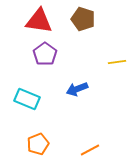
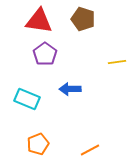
blue arrow: moved 7 px left; rotated 20 degrees clockwise
